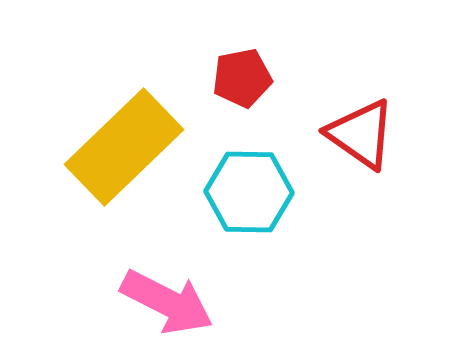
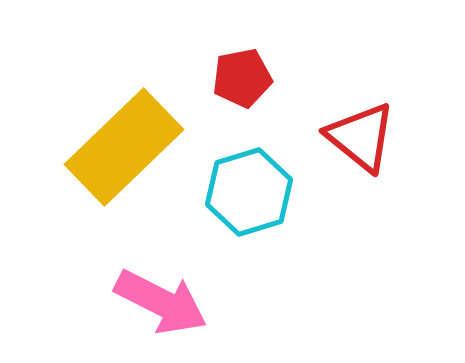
red triangle: moved 3 px down; rotated 4 degrees clockwise
cyan hexagon: rotated 18 degrees counterclockwise
pink arrow: moved 6 px left
